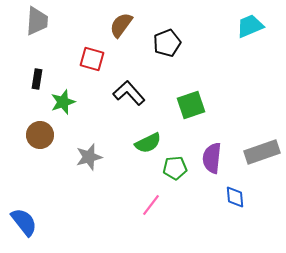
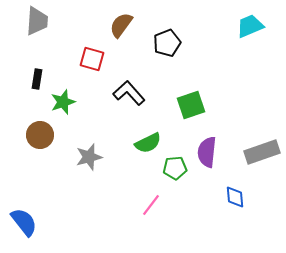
purple semicircle: moved 5 px left, 6 px up
